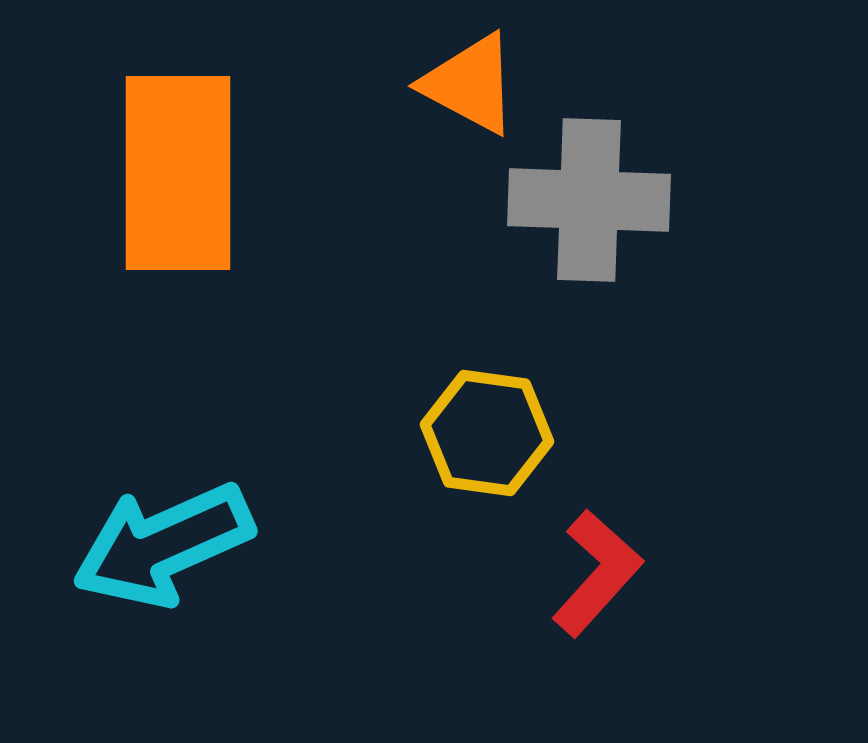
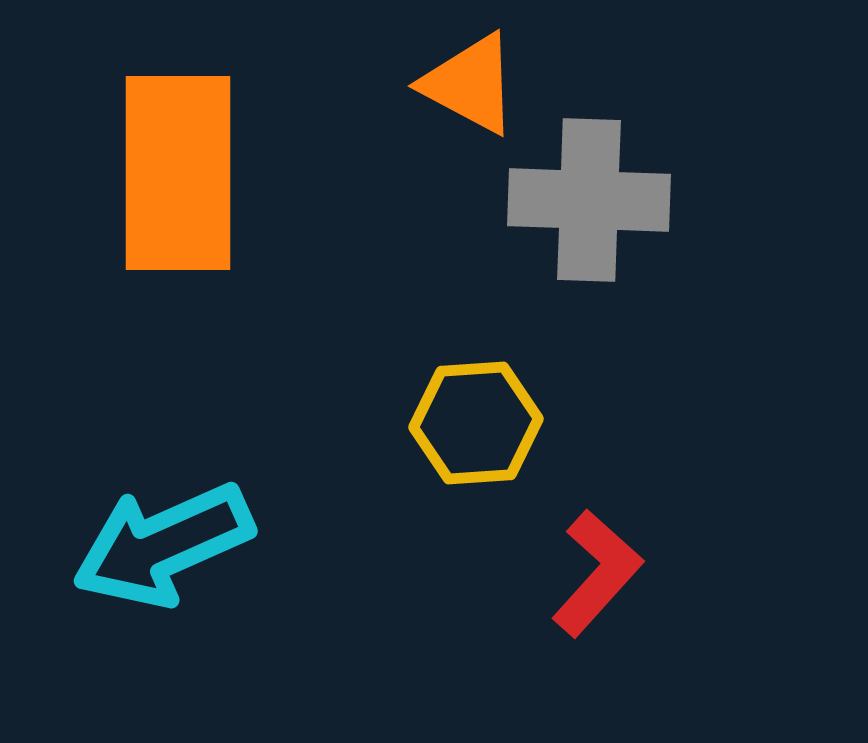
yellow hexagon: moved 11 px left, 10 px up; rotated 12 degrees counterclockwise
